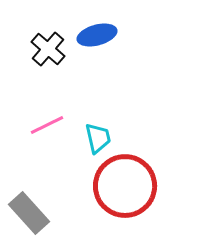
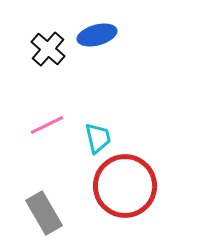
gray rectangle: moved 15 px right; rotated 12 degrees clockwise
